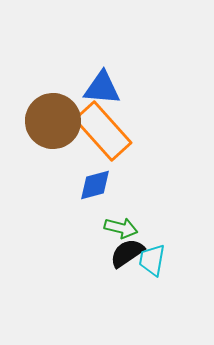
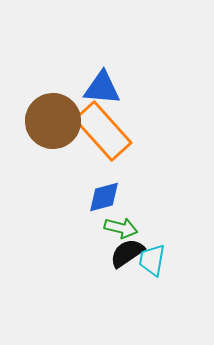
blue diamond: moved 9 px right, 12 px down
